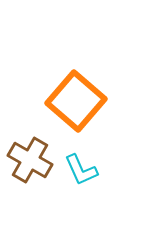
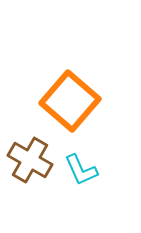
orange square: moved 6 px left
